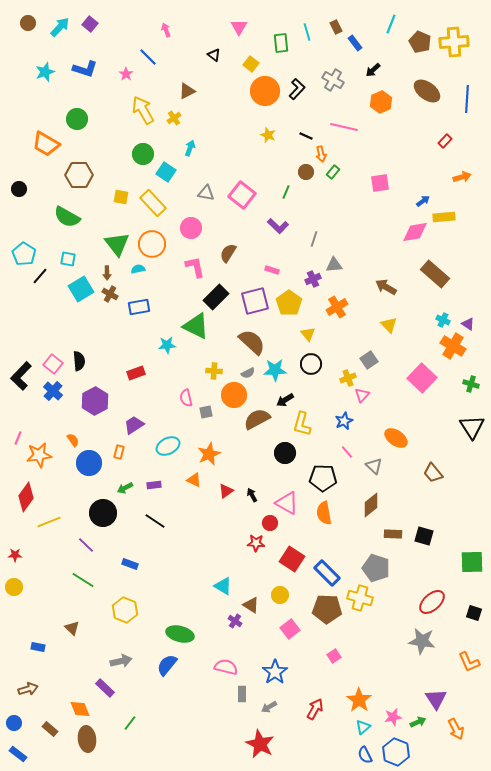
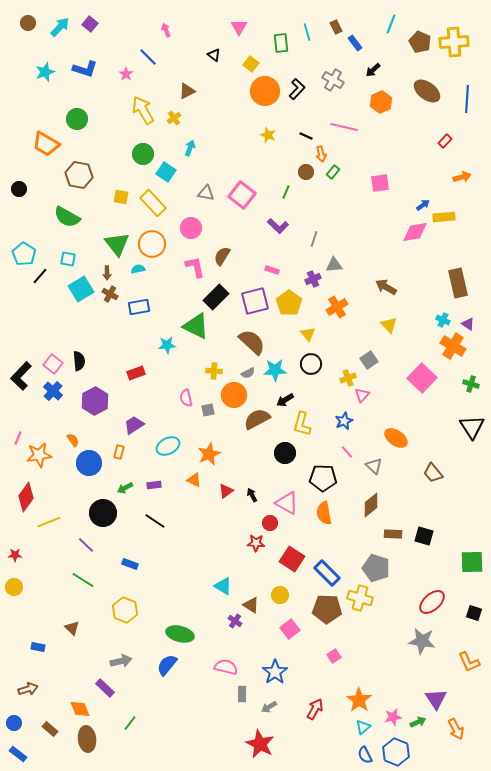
brown hexagon at (79, 175): rotated 12 degrees clockwise
blue arrow at (423, 201): moved 4 px down
brown semicircle at (228, 253): moved 6 px left, 3 px down
brown rectangle at (435, 274): moved 23 px right, 9 px down; rotated 36 degrees clockwise
gray square at (206, 412): moved 2 px right, 2 px up
